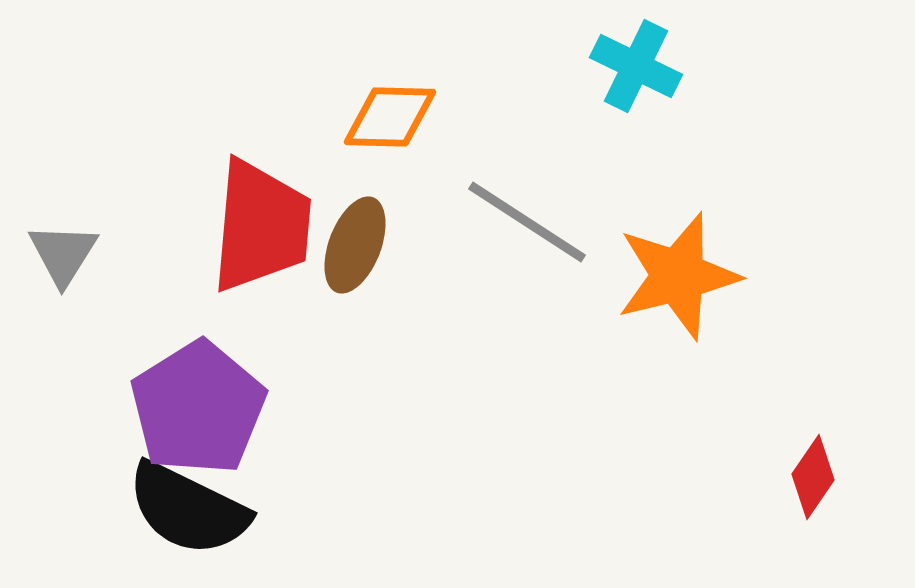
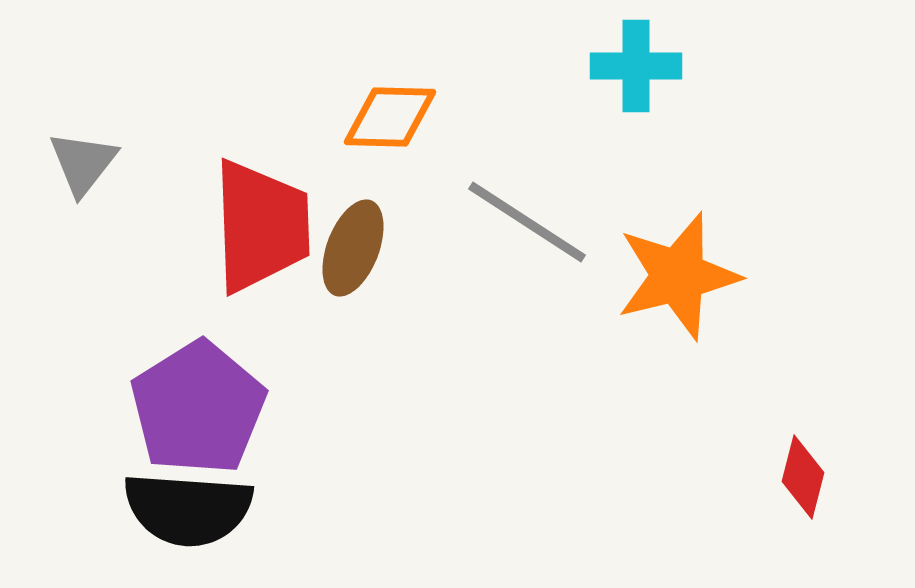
cyan cross: rotated 26 degrees counterclockwise
red trapezoid: rotated 7 degrees counterclockwise
brown ellipse: moved 2 px left, 3 px down
gray triangle: moved 20 px right, 91 px up; rotated 6 degrees clockwise
red diamond: moved 10 px left; rotated 20 degrees counterclockwise
black semicircle: rotated 22 degrees counterclockwise
